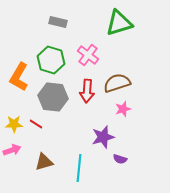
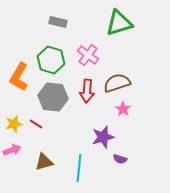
pink star: rotated 21 degrees counterclockwise
yellow star: rotated 12 degrees counterclockwise
